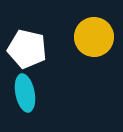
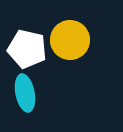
yellow circle: moved 24 px left, 3 px down
